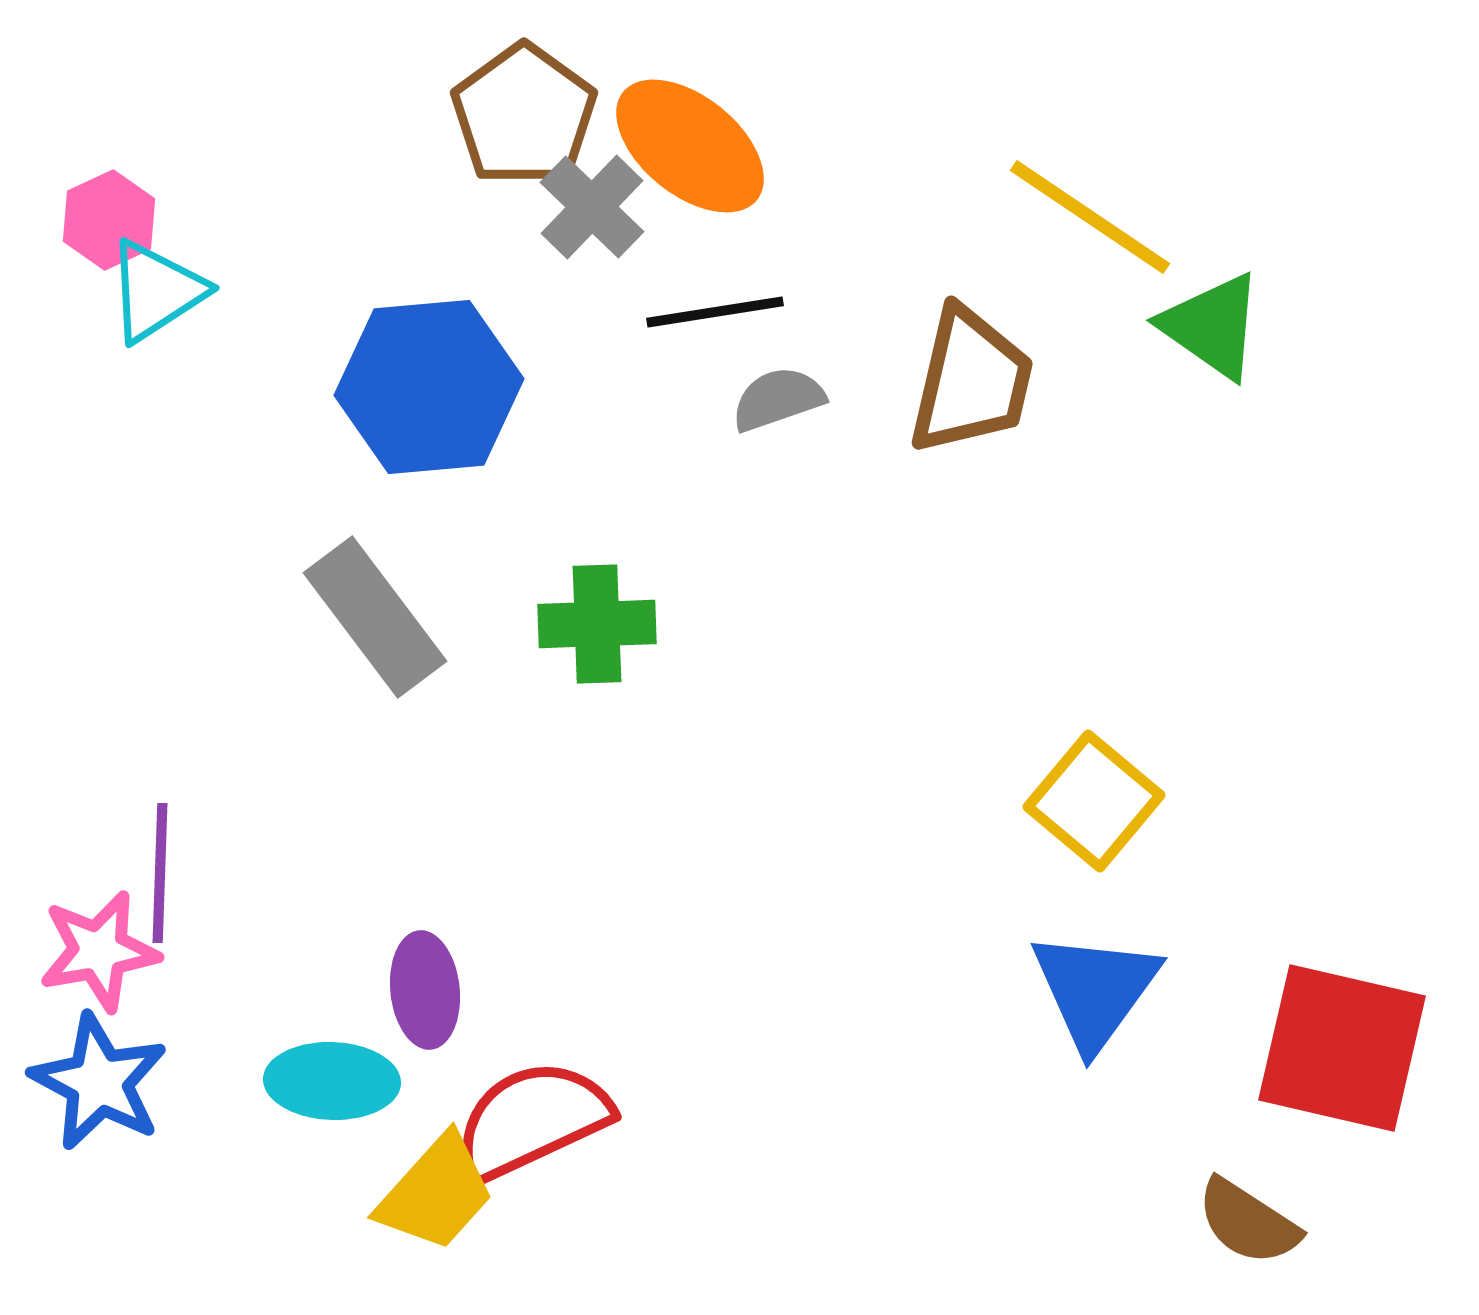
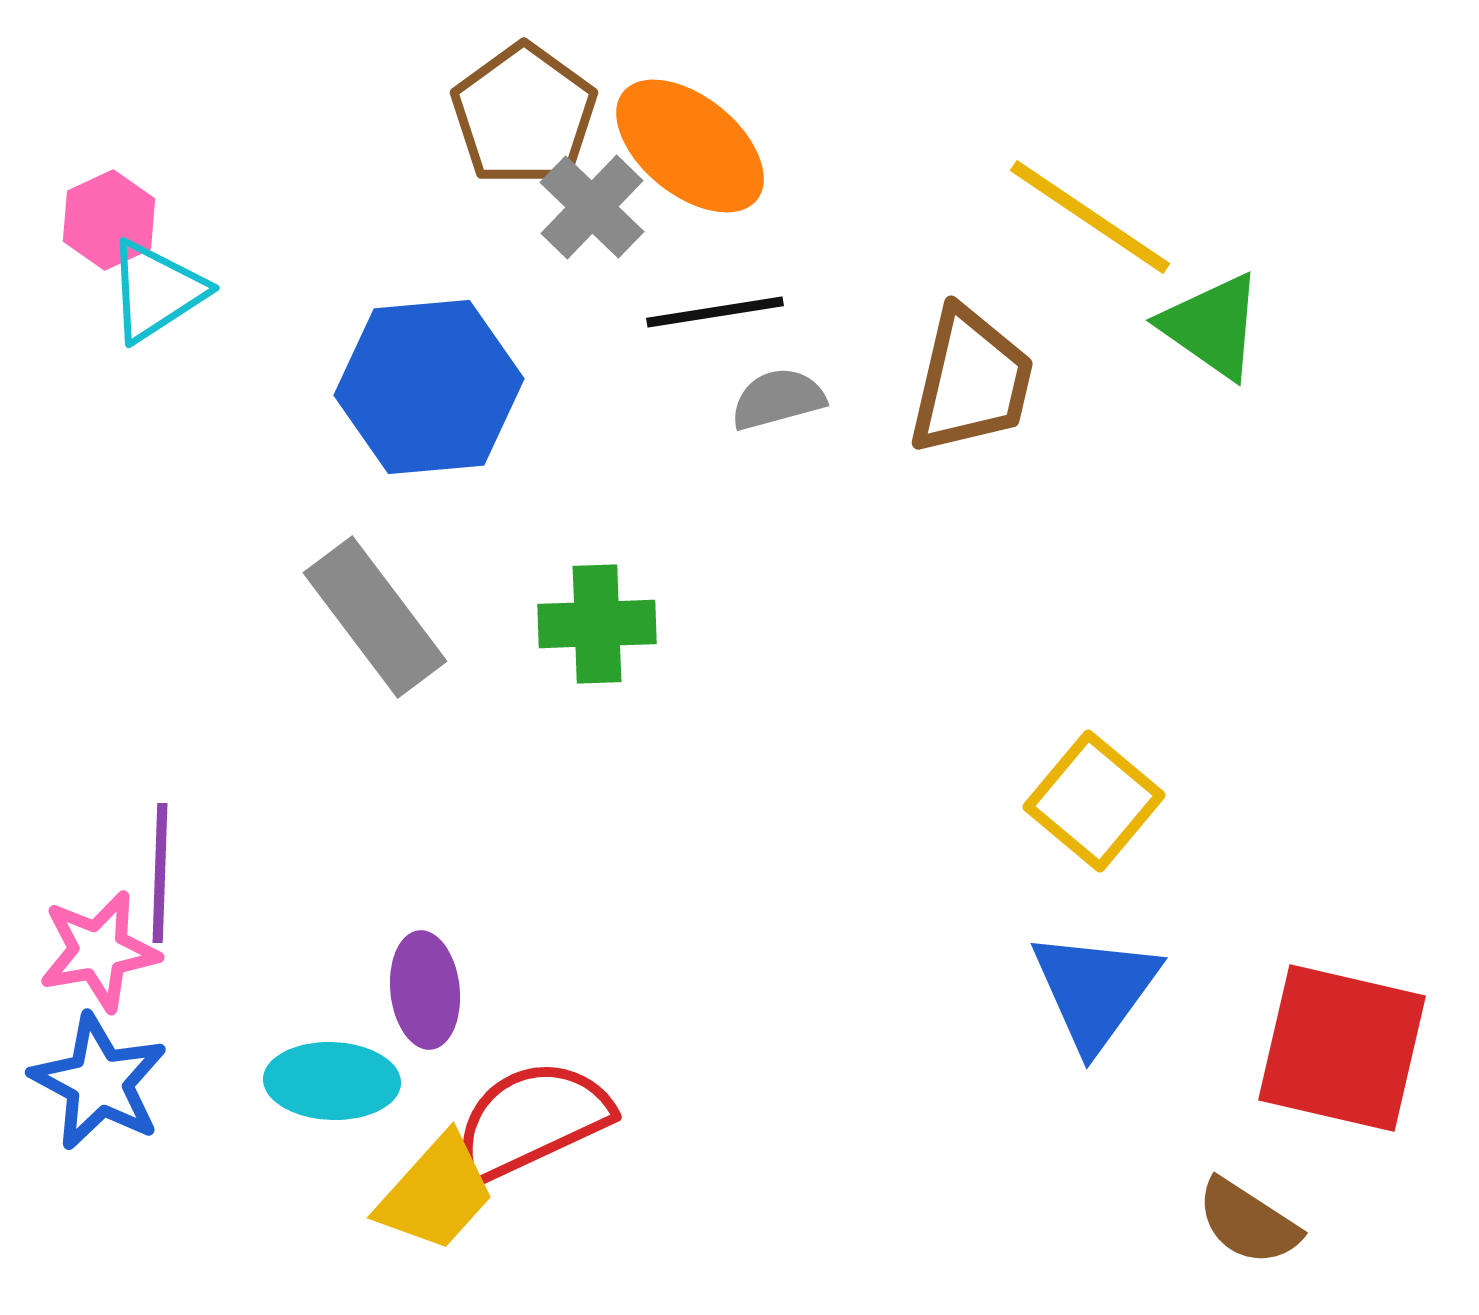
gray semicircle: rotated 4 degrees clockwise
